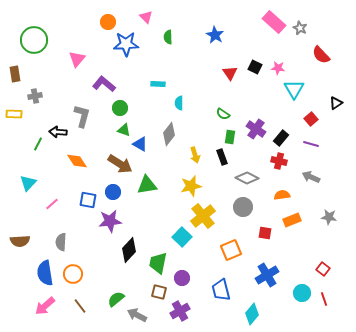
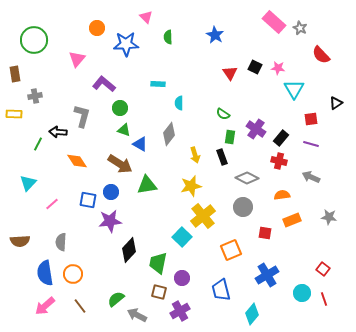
orange circle at (108, 22): moved 11 px left, 6 px down
red square at (311, 119): rotated 32 degrees clockwise
blue circle at (113, 192): moved 2 px left
